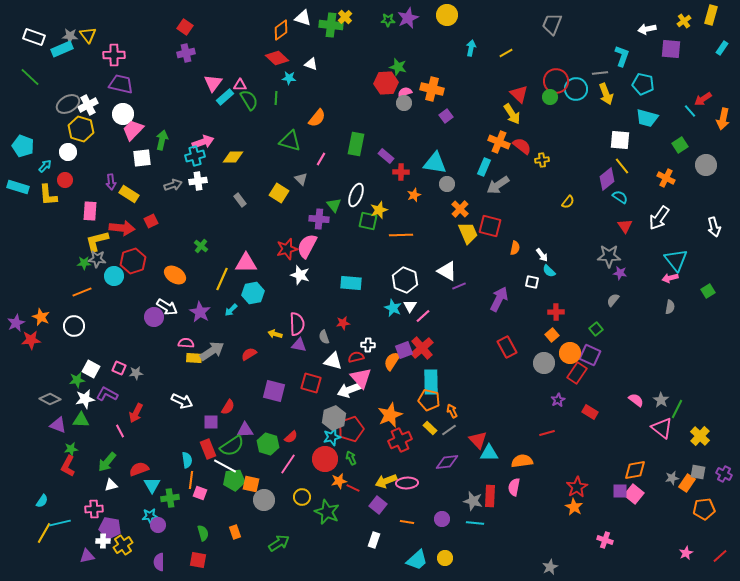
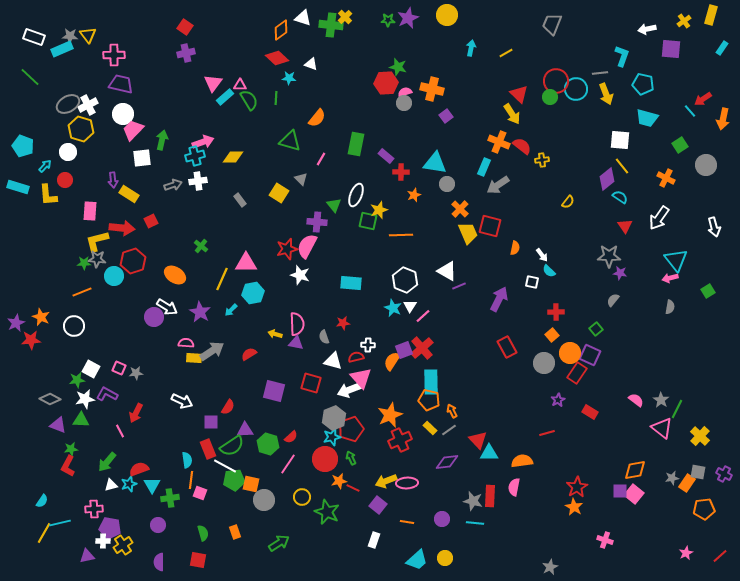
purple arrow at (111, 182): moved 2 px right, 2 px up
purple cross at (319, 219): moved 2 px left, 3 px down
purple triangle at (299, 345): moved 3 px left, 2 px up
cyan star at (150, 516): moved 21 px left, 32 px up; rotated 14 degrees counterclockwise
